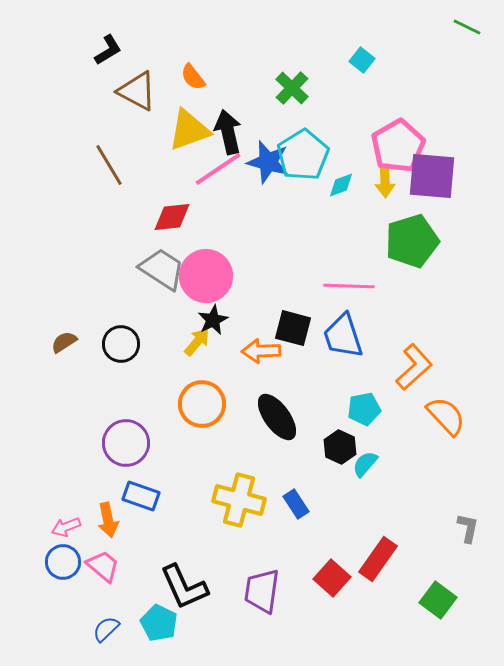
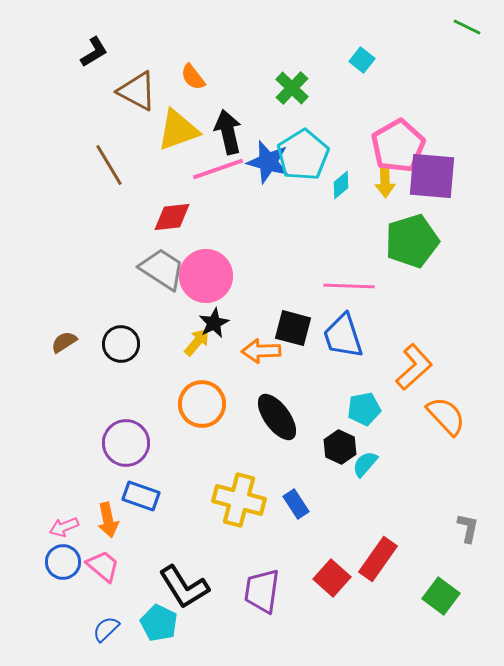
black L-shape at (108, 50): moved 14 px left, 2 px down
yellow triangle at (189, 130): moved 11 px left
pink line at (218, 169): rotated 15 degrees clockwise
cyan diamond at (341, 185): rotated 20 degrees counterclockwise
black star at (213, 320): moved 1 px right, 3 px down
pink arrow at (66, 527): moved 2 px left
black L-shape at (184, 587): rotated 8 degrees counterclockwise
green square at (438, 600): moved 3 px right, 4 px up
